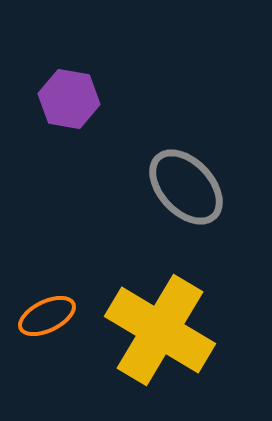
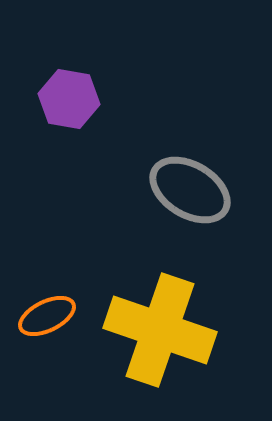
gray ellipse: moved 4 px right, 3 px down; rotated 16 degrees counterclockwise
yellow cross: rotated 12 degrees counterclockwise
